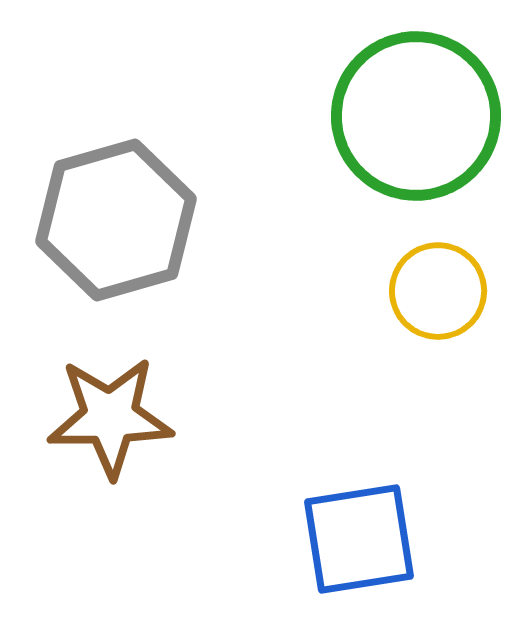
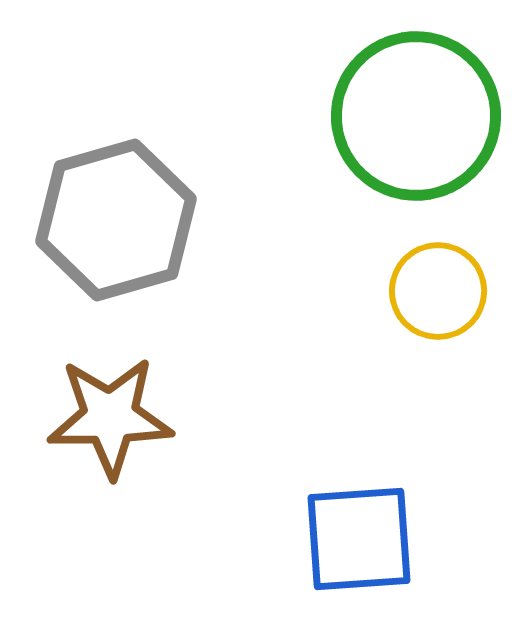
blue square: rotated 5 degrees clockwise
